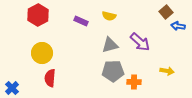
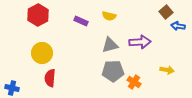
purple arrow: rotated 45 degrees counterclockwise
yellow arrow: moved 1 px up
orange cross: rotated 32 degrees clockwise
blue cross: rotated 32 degrees counterclockwise
